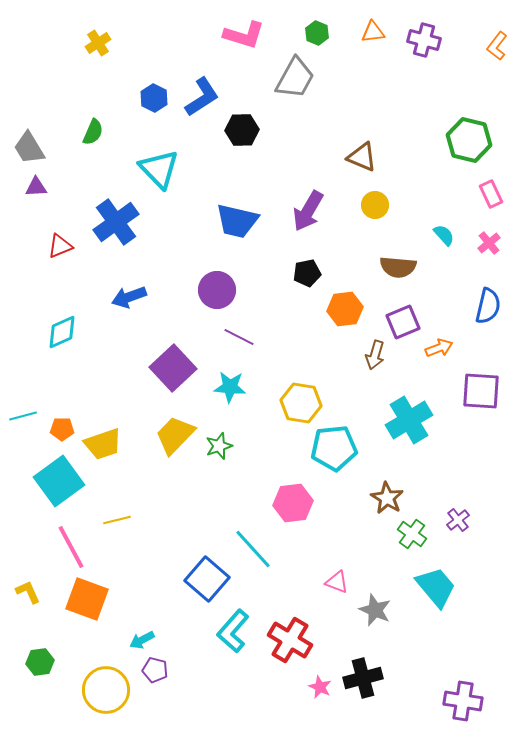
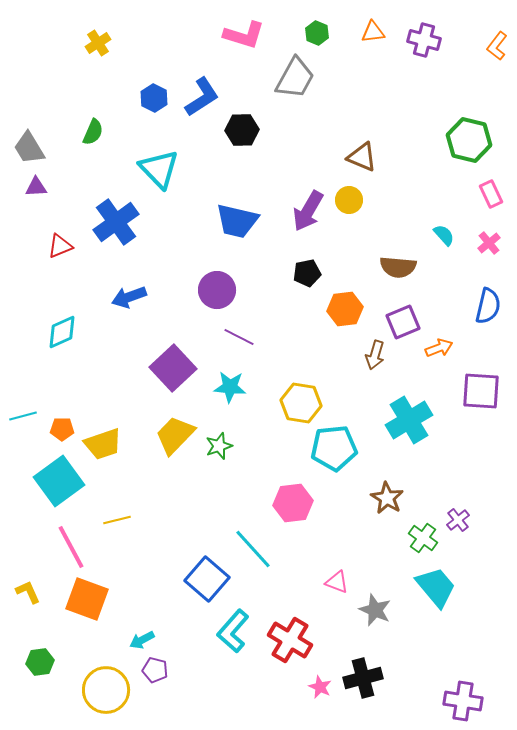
yellow circle at (375, 205): moved 26 px left, 5 px up
green cross at (412, 534): moved 11 px right, 4 px down
